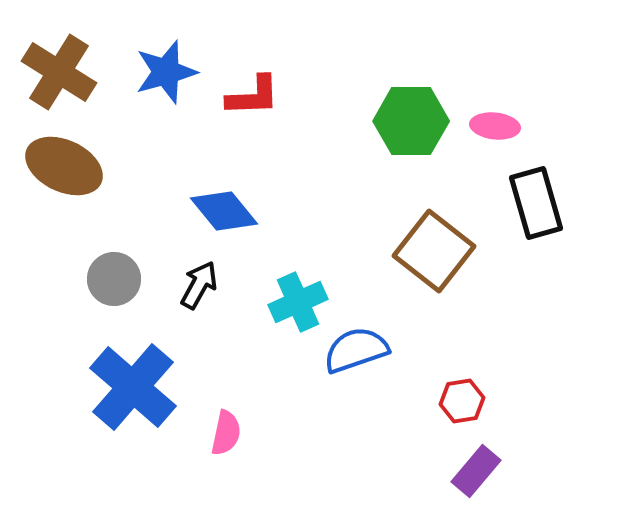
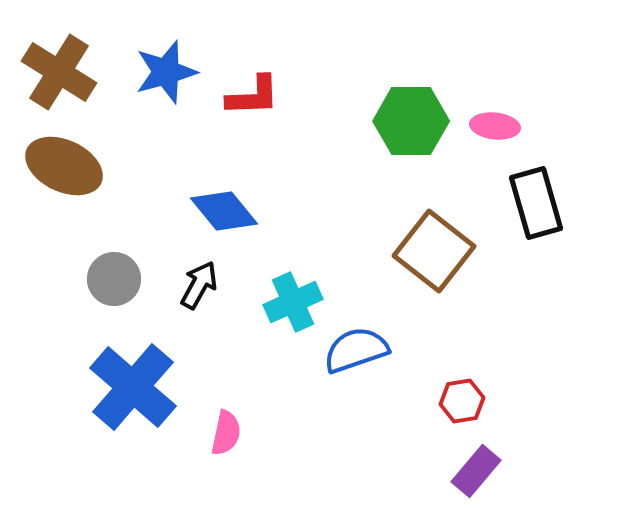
cyan cross: moved 5 px left
